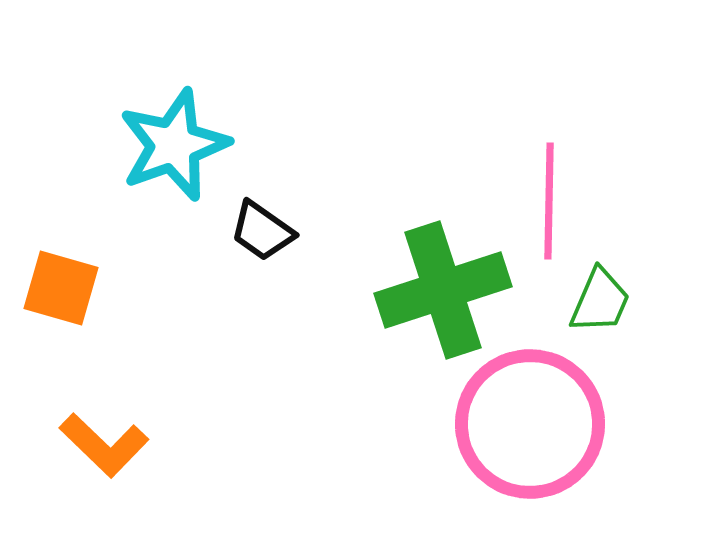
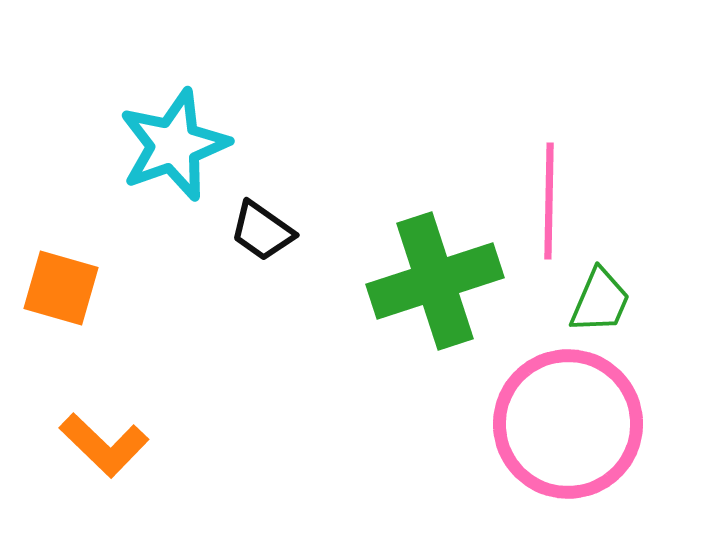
green cross: moved 8 px left, 9 px up
pink circle: moved 38 px right
